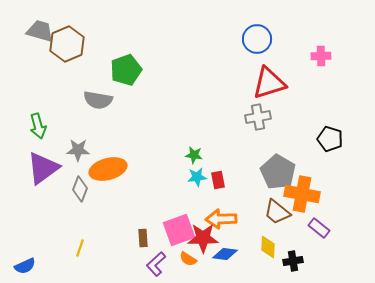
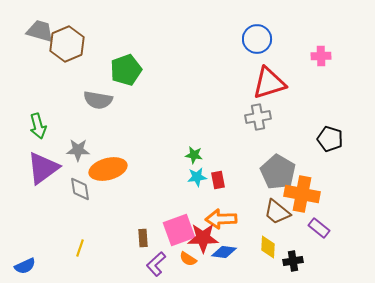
gray diamond: rotated 30 degrees counterclockwise
blue diamond: moved 1 px left, 2 px up
